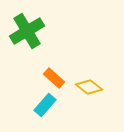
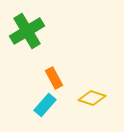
orange rectangle: rotated 20 degrees clockwise
yellow diamond: moved 3 px right, 11 px down; rotated 20 degrees counterclockwise
